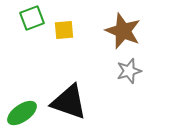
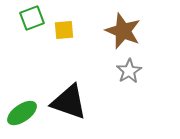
gray star: rotated 15 degrees counterclockwise
